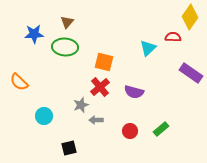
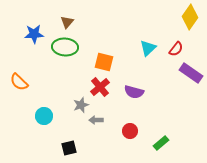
red semicircle: moved 3 px right, 12 px down; rotated 126 degrees clockwise
green rectangle: moved 14 px down
